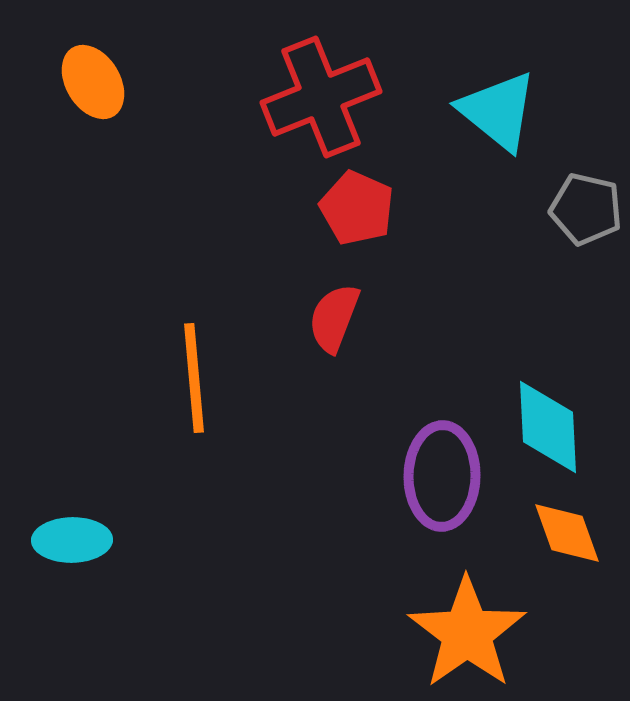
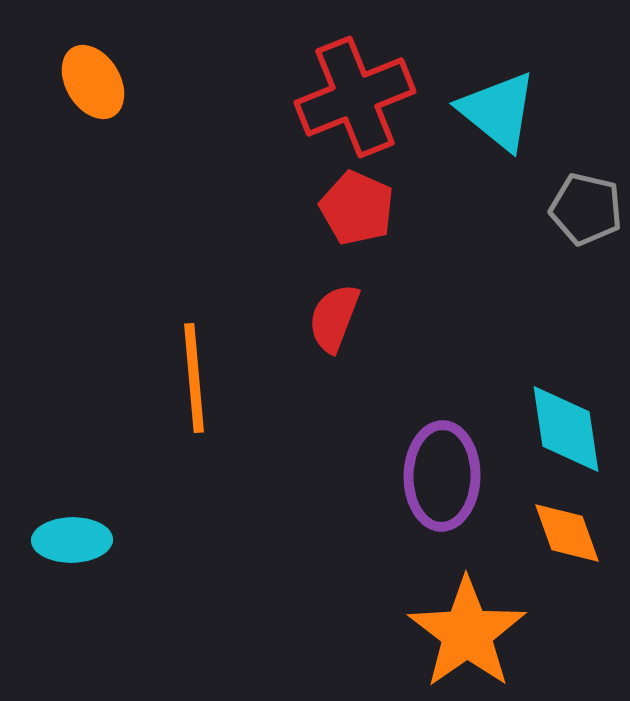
red cross: moved 34 px right
cyan diamond: moved 18 px right, 2 px down; rotated 6 degrees counterclockwise
